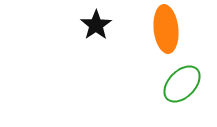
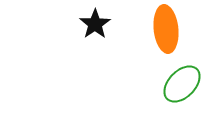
black star: moved 1 px left, 1 px up
